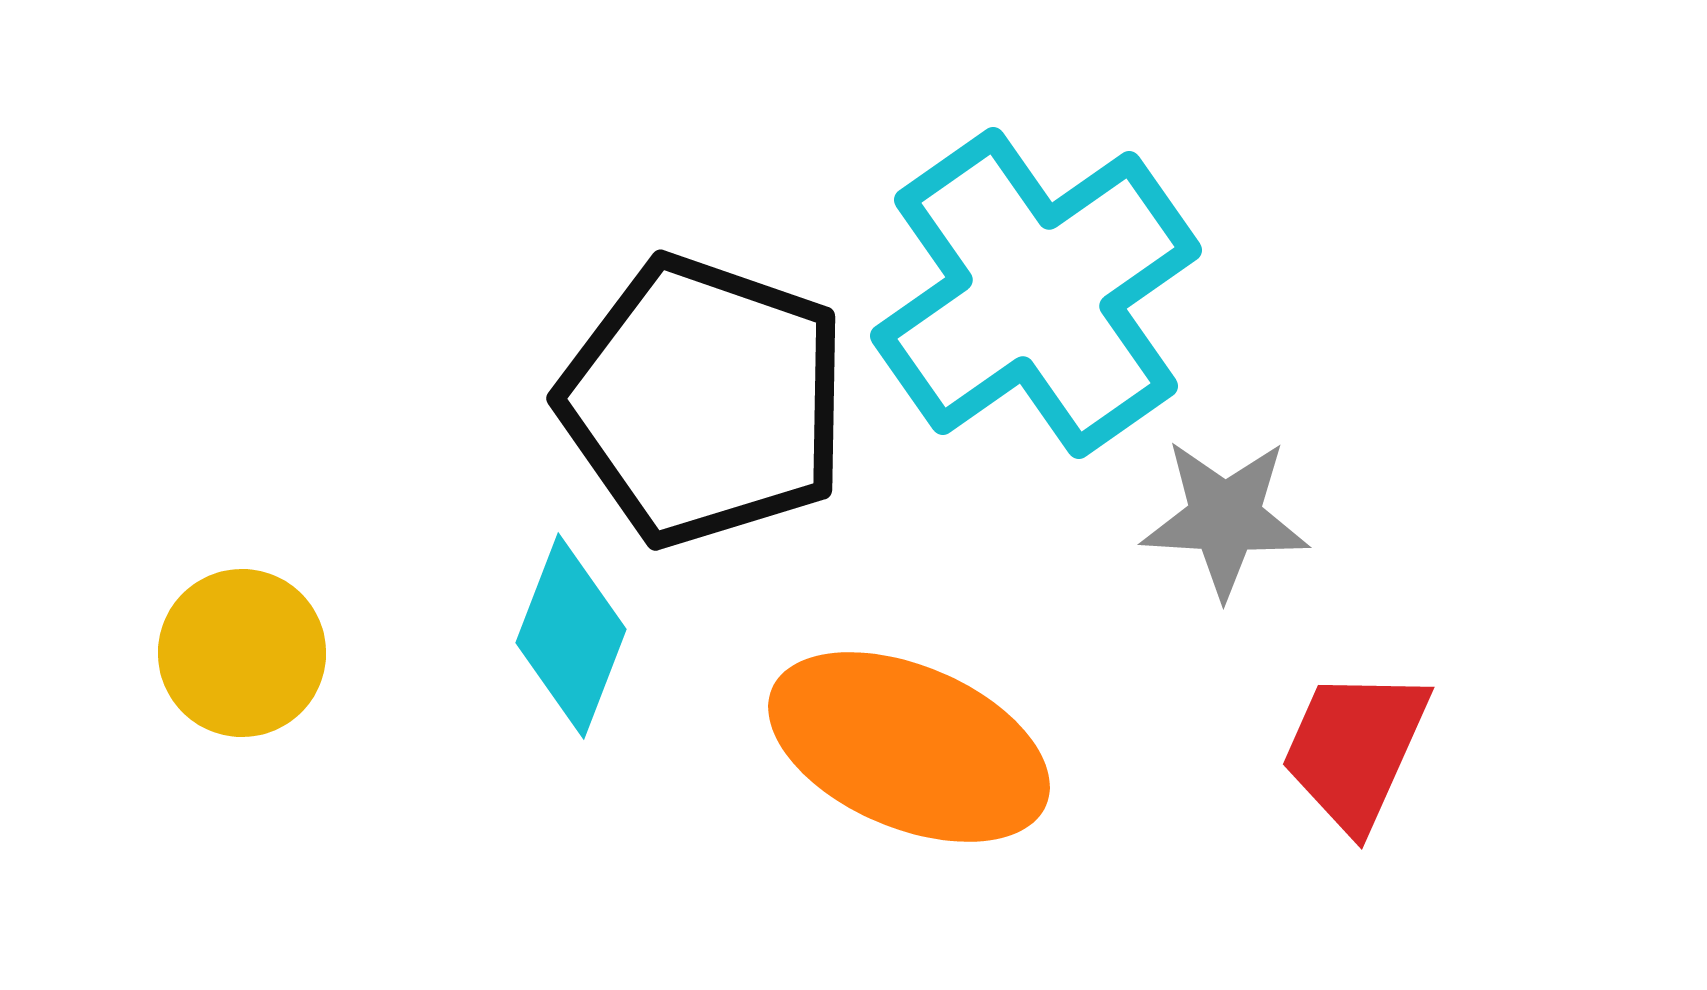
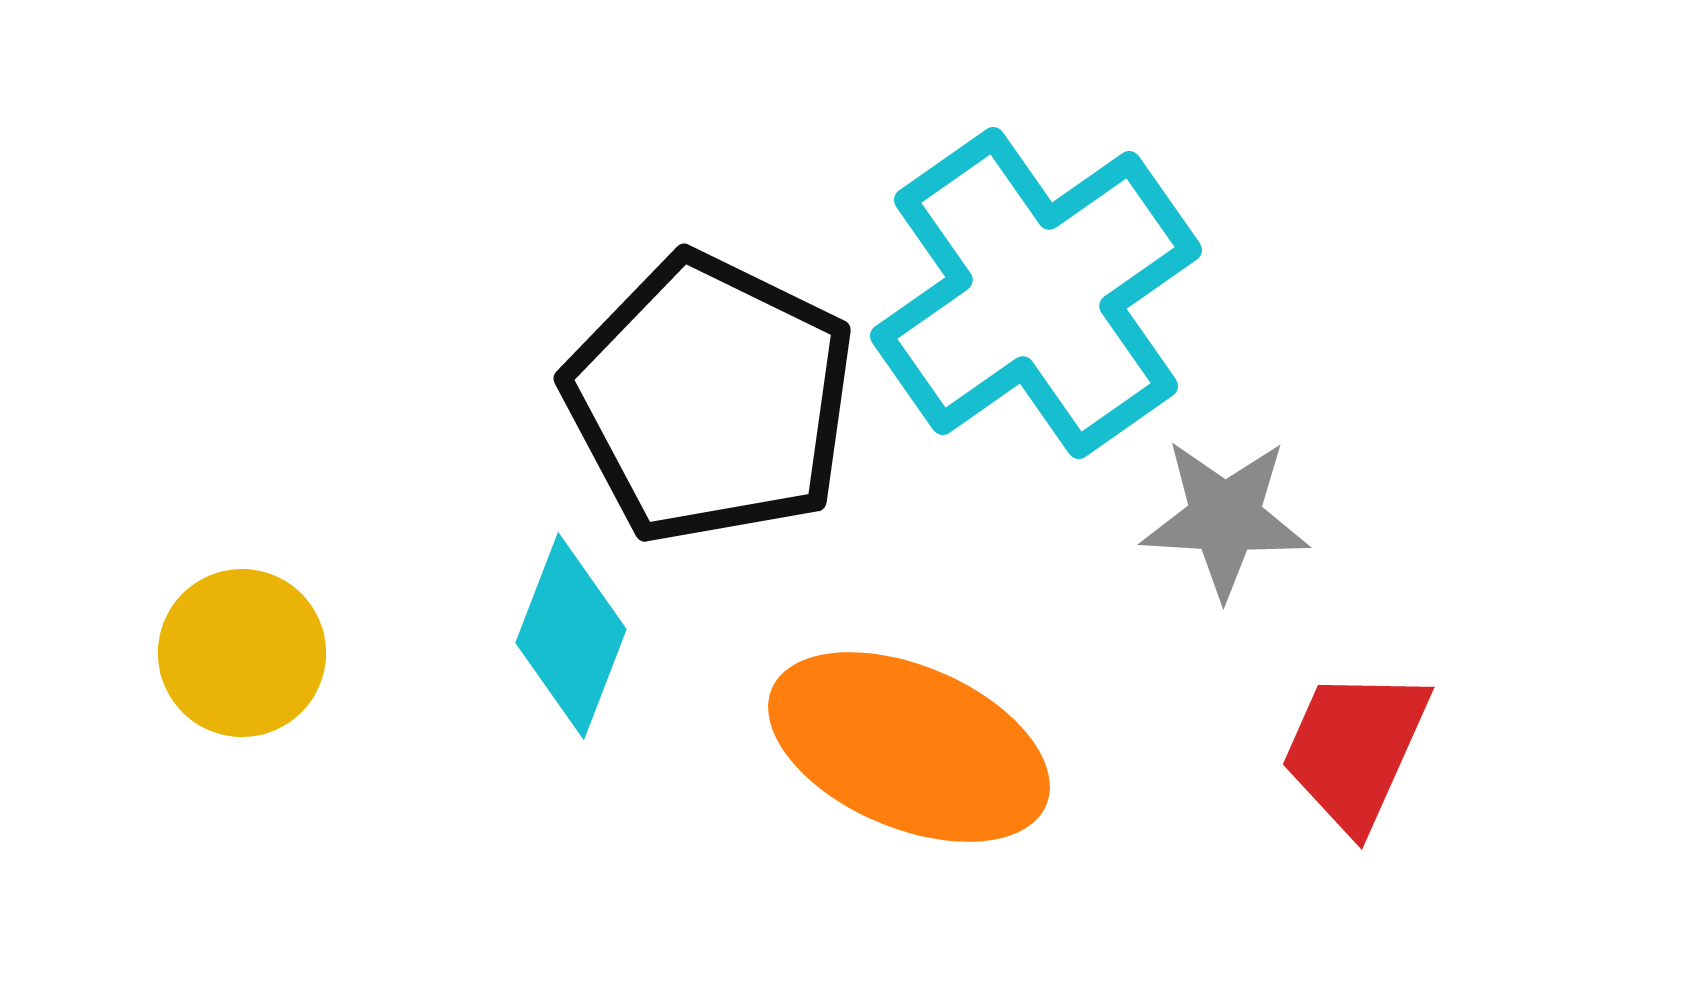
black pentagon: moved 6 px right, 2 px up; rotated 7 degrees clockwise
